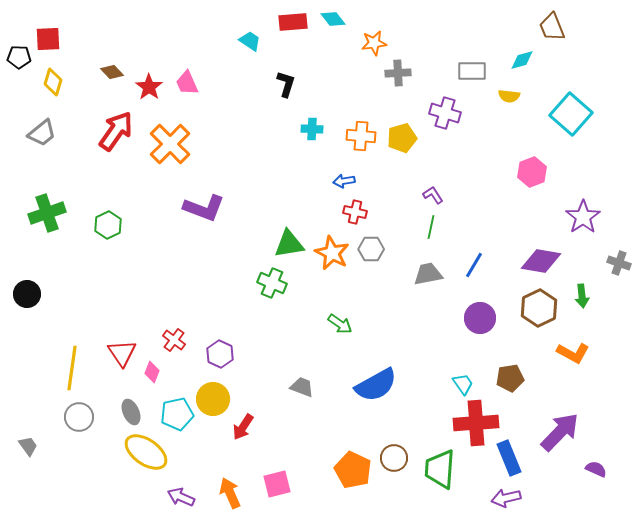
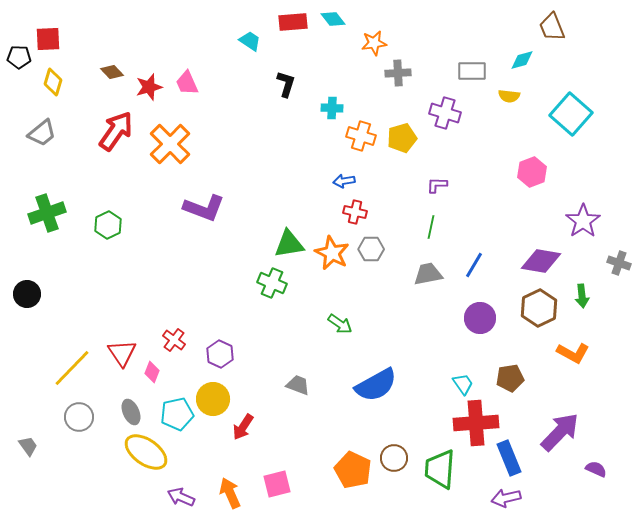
red star at (149, 87): rotated 20 degrees clockwise
cyan cross at (312, 129): moved 20 px right, 21 px up
orange cross at (361, 136): rotated 12 degrees clockwise
purple L-shape at (433, 195): moved 4 px right, 10 px up; rotated 55 degrees counterclockwise
purple star at (583, 217): moved 4 px down
yellow line at (72, 368): rotated 36 degrees clockwise
gray trapezoid at (302, 387): moved 4 px left, 2 px up
